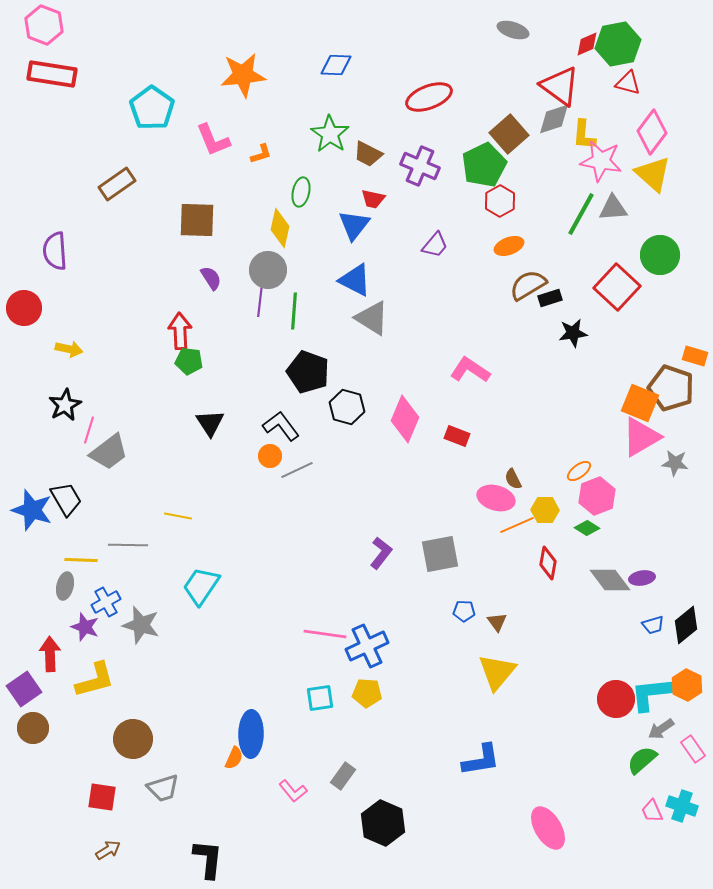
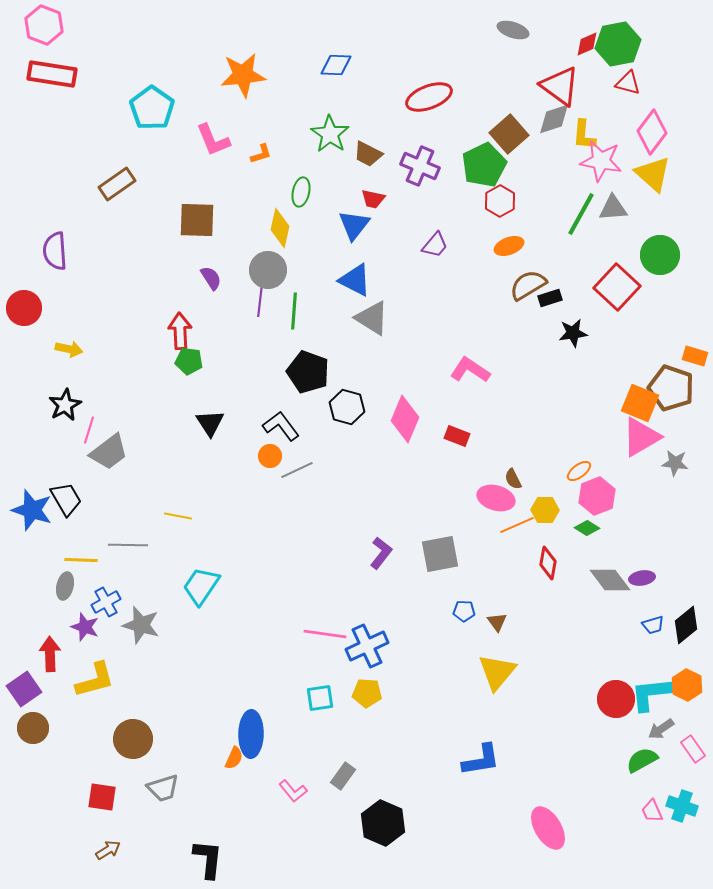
green semicircle at (642, 760): rotated 12 degrees clockwise
